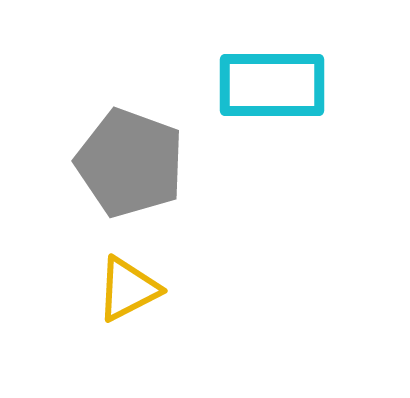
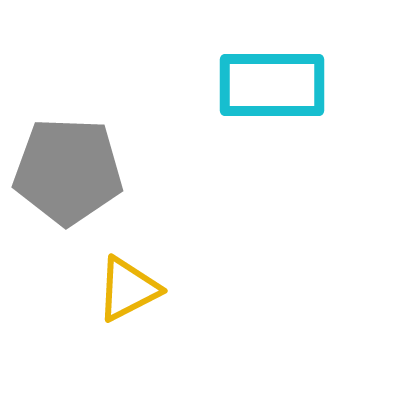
gray pentagon: moved 62 px left, 8 px down; rotated 18 degrees counterclockwise
